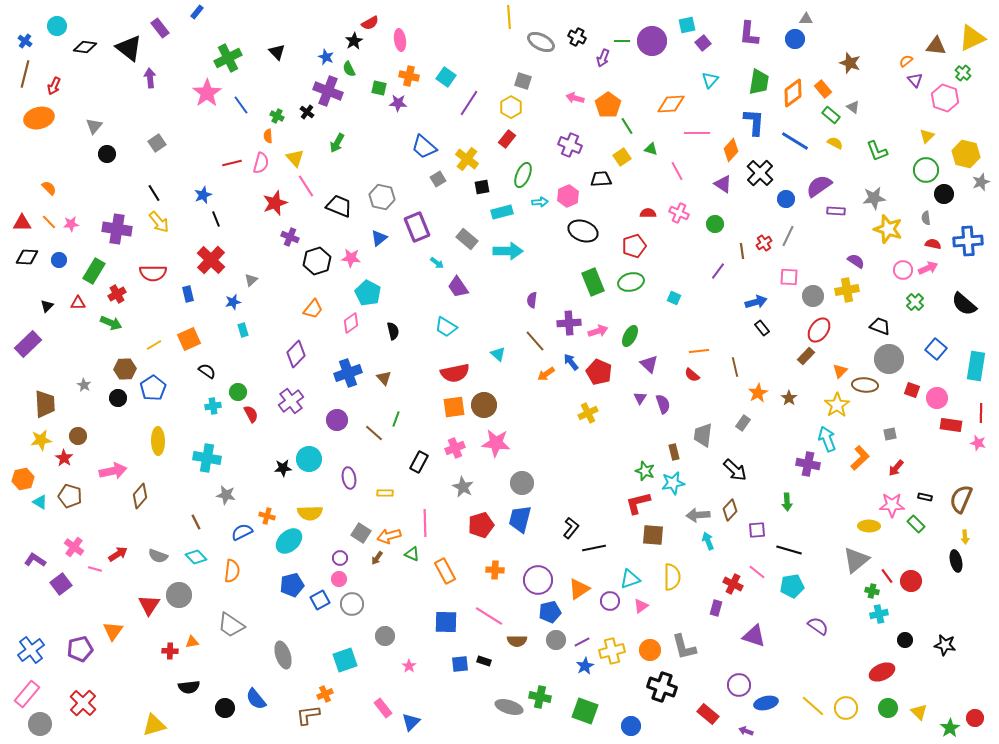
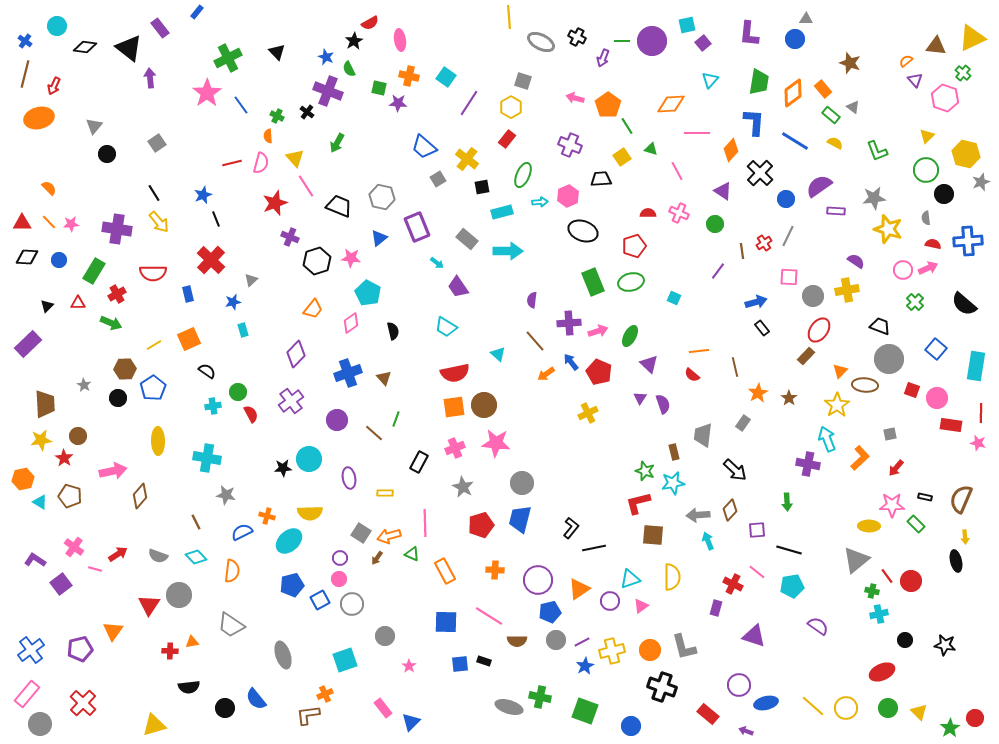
purple triangle at (723, 184): moved 7 px down
